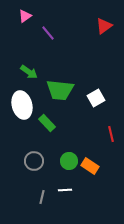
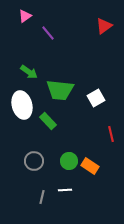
green rectangle: moved 1 px right, 2 px up
